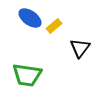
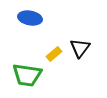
blue ellipse: rotated 25 degrees counterclockwise
yellow rectangle: moved 28 px down
